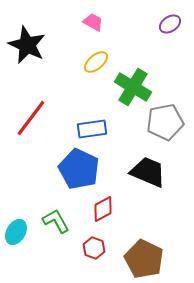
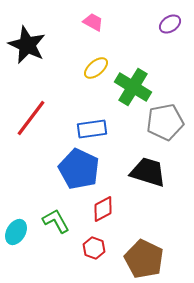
yellow ellipse: moved 6 px down
black trapezoid: rotated 6 degrees counterclockwise
